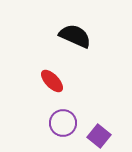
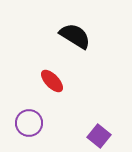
black semicircle: rotated 8 degrees clockwise
purple circle: moved 34 px left
